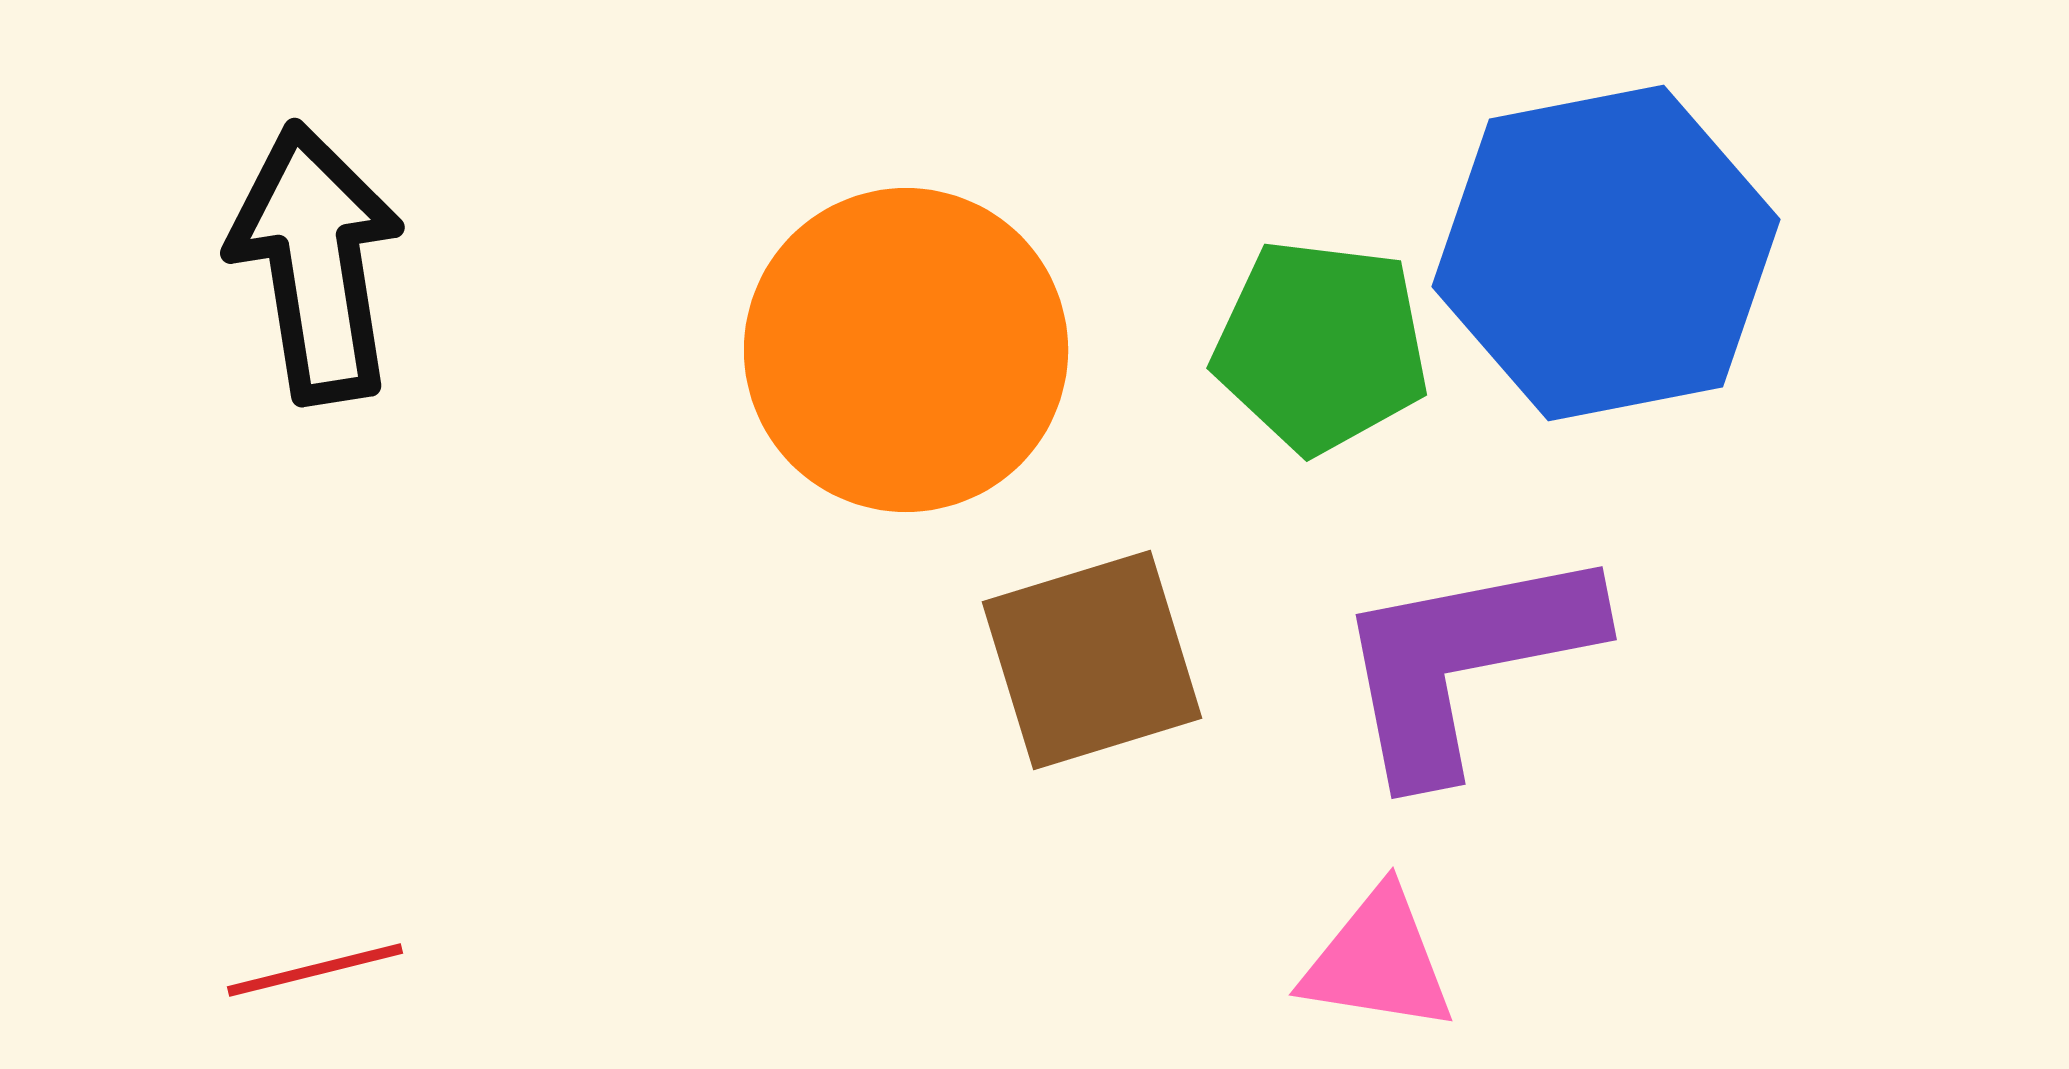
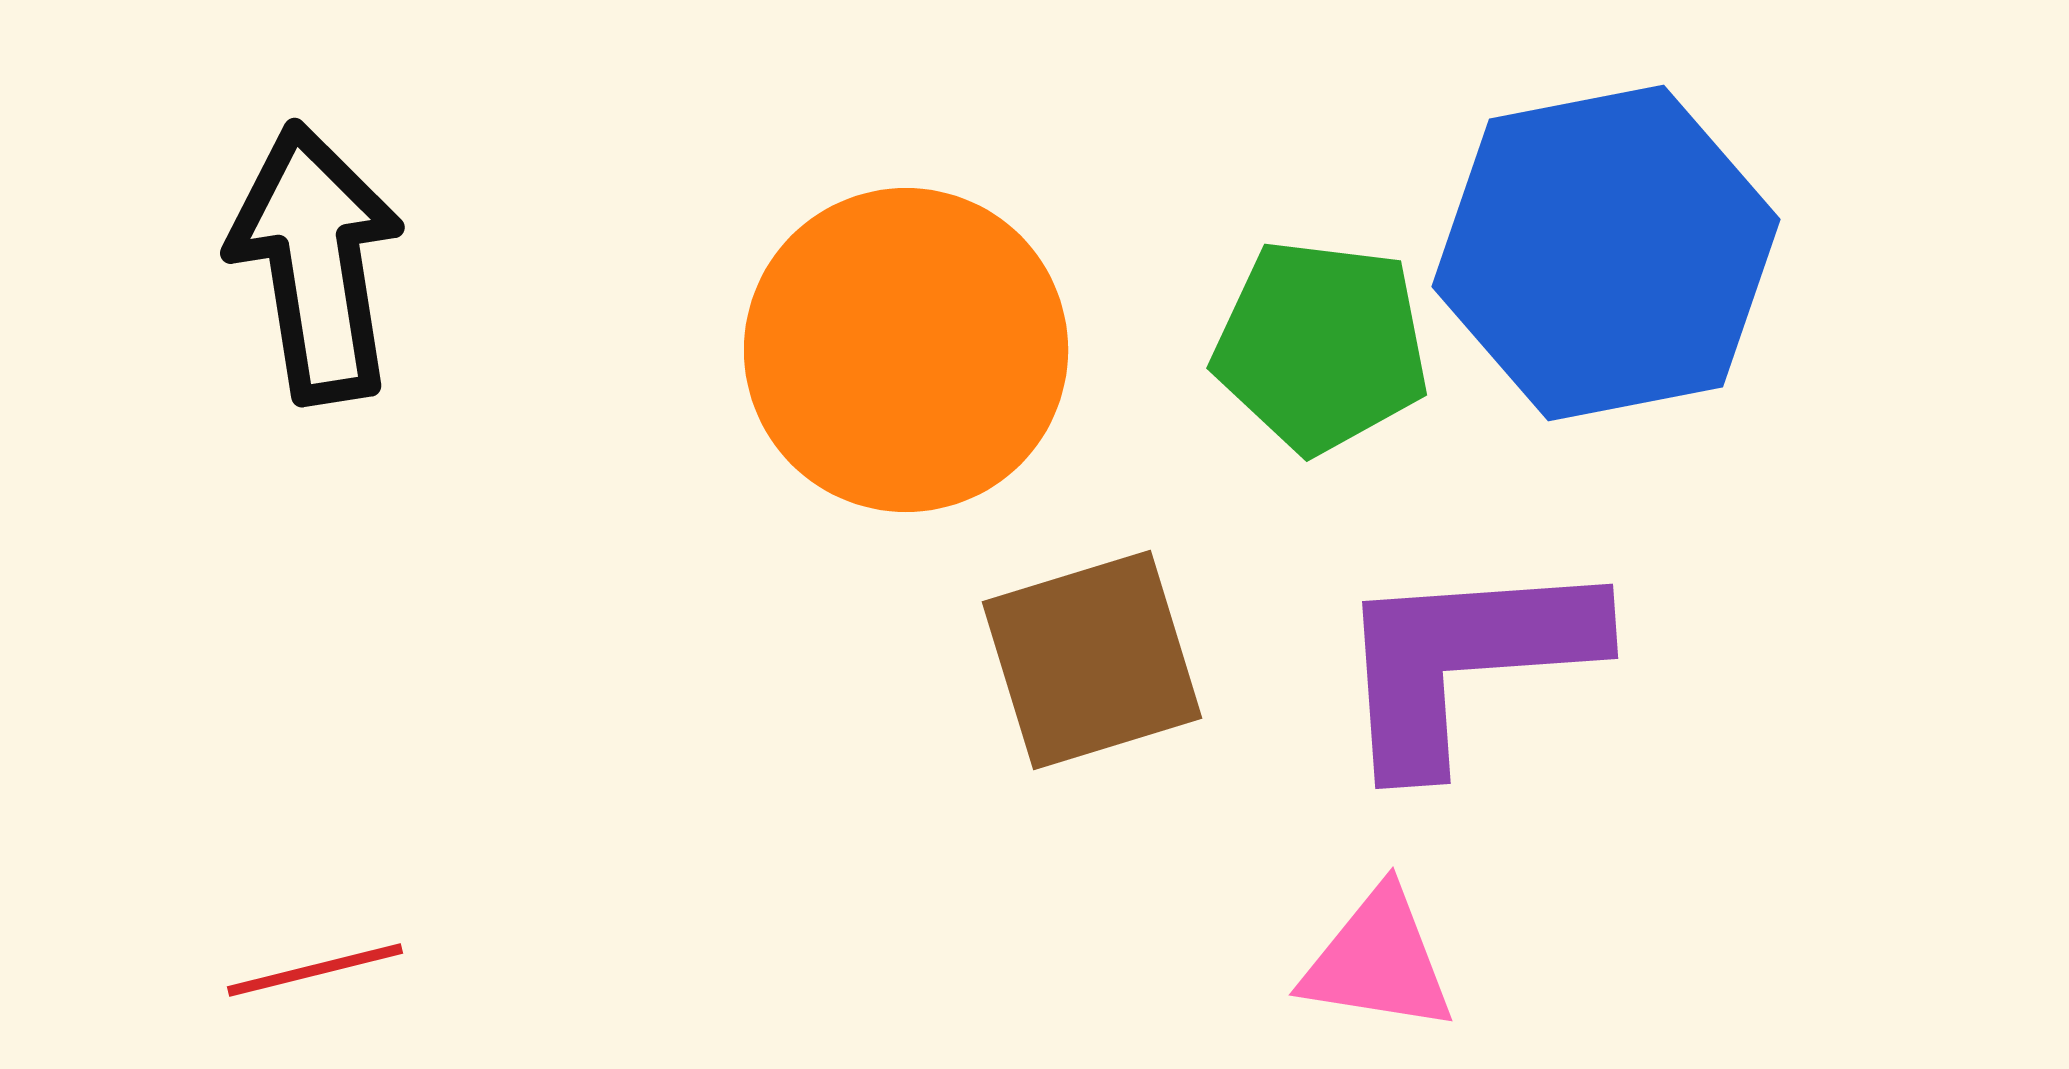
purple L-shape: rotated 7 degrees clockwise
